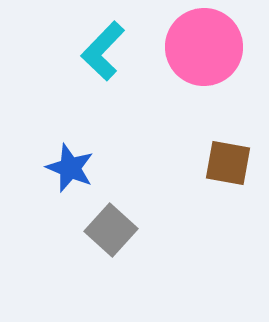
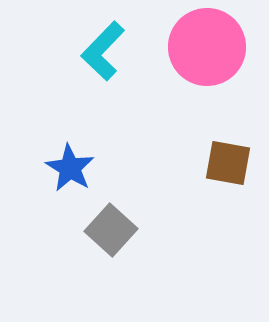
pink circle: moved 3 px right
blue star: rotated 9 degrees clockwise
